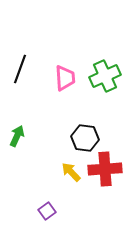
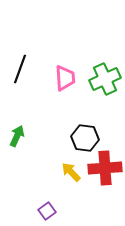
green cross: moved 3 px down
red cross: moved 1 px up
